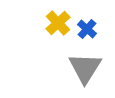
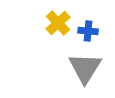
blue cross: moved 1 px right, 2 px down; rotated 36 degrees counterclockwise
